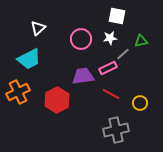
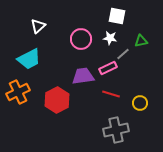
white triangle: moved 2 px up
white star: rotated 16 degrees clockwise
red line: rotated 12 degrees counterclockwise
